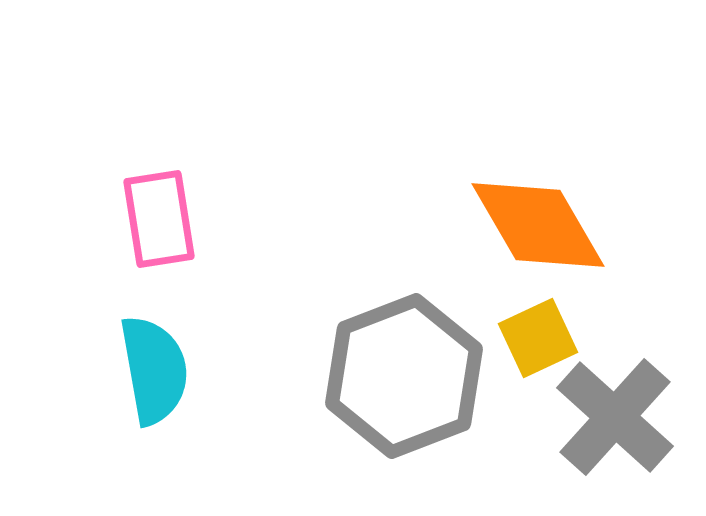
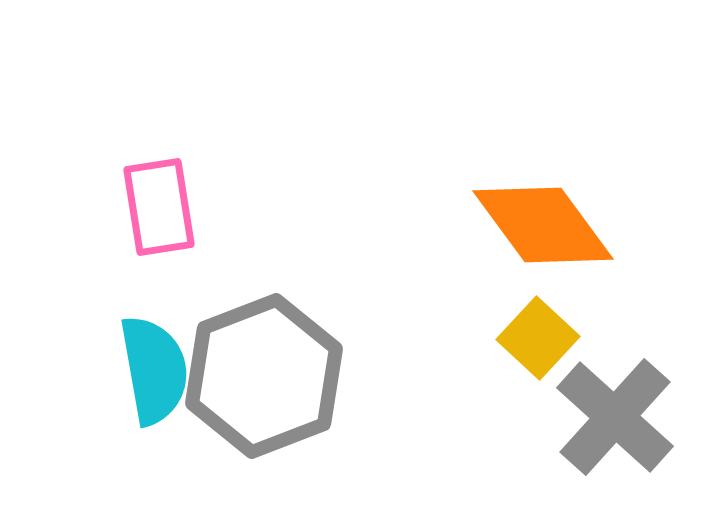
pink rectangle: moved 12 px up
orange diamond: moved 5 px right; rotated 6 degrees counterclockwise
yellow square: rotated 22 degrees counterclockwise
gray hexagon: moved 140 px left
